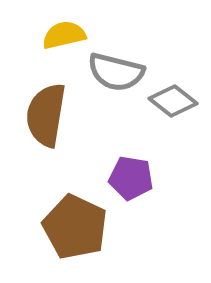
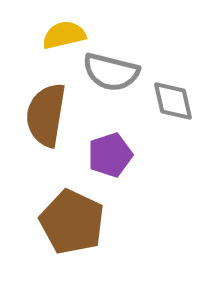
gray semicircle: moved 5 px left
gray diamond: rotated 39 degrees clockwise
purple pentagon: moved 21 px left, 23 px up; rotated 27 degrees counterclockwise
brown pentagon: moved 3 px left, 5 px up
